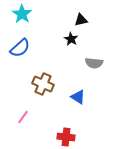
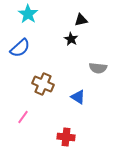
cyan star: moved 6 px right
gray semicircle: moved 4 px right, 5 px down
